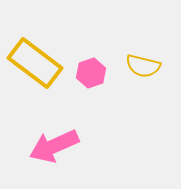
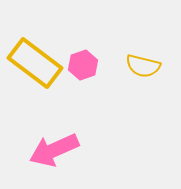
pink hexagon: moved 8 px left, 8 px up
pink arrow: moved 4 px down
